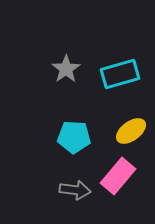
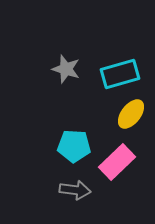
gray star: rotated 20 degrees counterclockwise
yellow ellipse: moved 17 px up; rotated 16 degrees counterclockwise
cyan pentagon: moved 9 px down
pink rectangle: moved 1 px left, 14 px up; rotated 6 degrees clockwise
